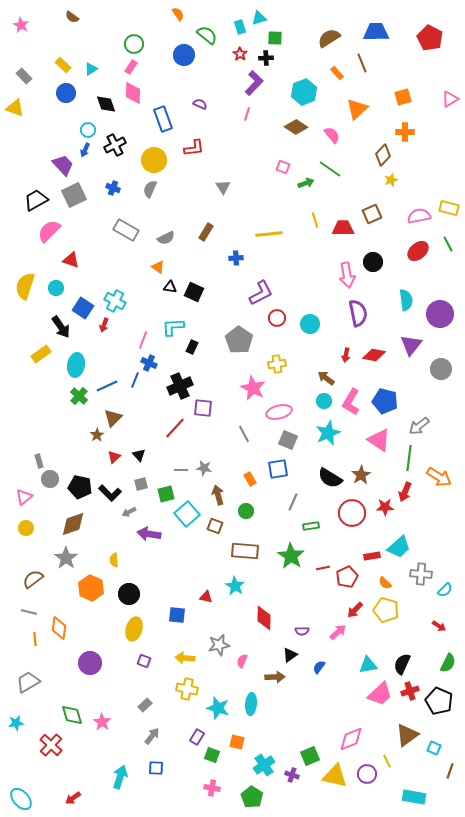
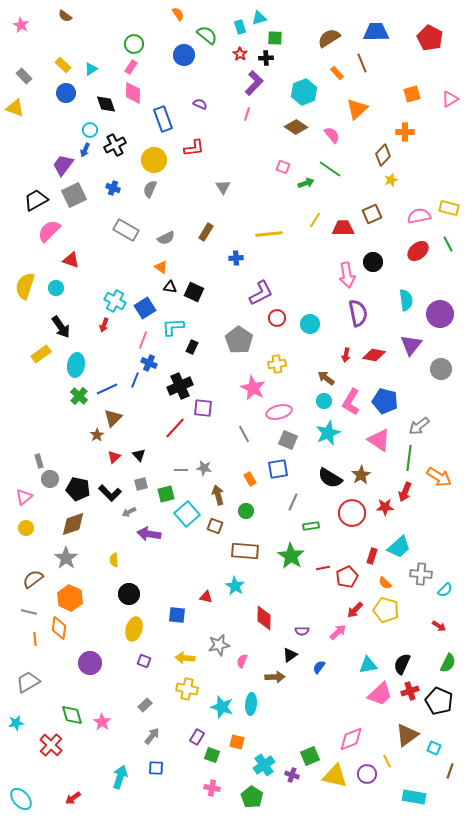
brown semicircle at (72, 17): moved 7 px left, 1 px up
orange square at (403, 97): moved 9 px right, 3 px up
cyan circle at (88, 130): moved 2 px right
purple trapezoid at (63, 165): rotated 100 degrees counterclockwise
yellow line at (315, 220): rotated 49 degrees clockwise
orange triangle at (158, 267): moved 3 px right
blue square at (83, 308): moved 62 px right; rotated 25 degrees clockwise
blue line at (107, 386): moved 3 px down
black pentagon at (80, 487): moved 2 px left, 2 px down
red rectangle at (372, 556): rotated 63 degrees counterclockwise
orange hexagon at (91, 588): moved 21 px left, 10 px down
cyan star at (218, 708): moved 4 px right, 1 px up
